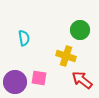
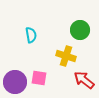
cyan semicircle: moved 7 px right, 3 px up
red arrow: moved 2 px right
